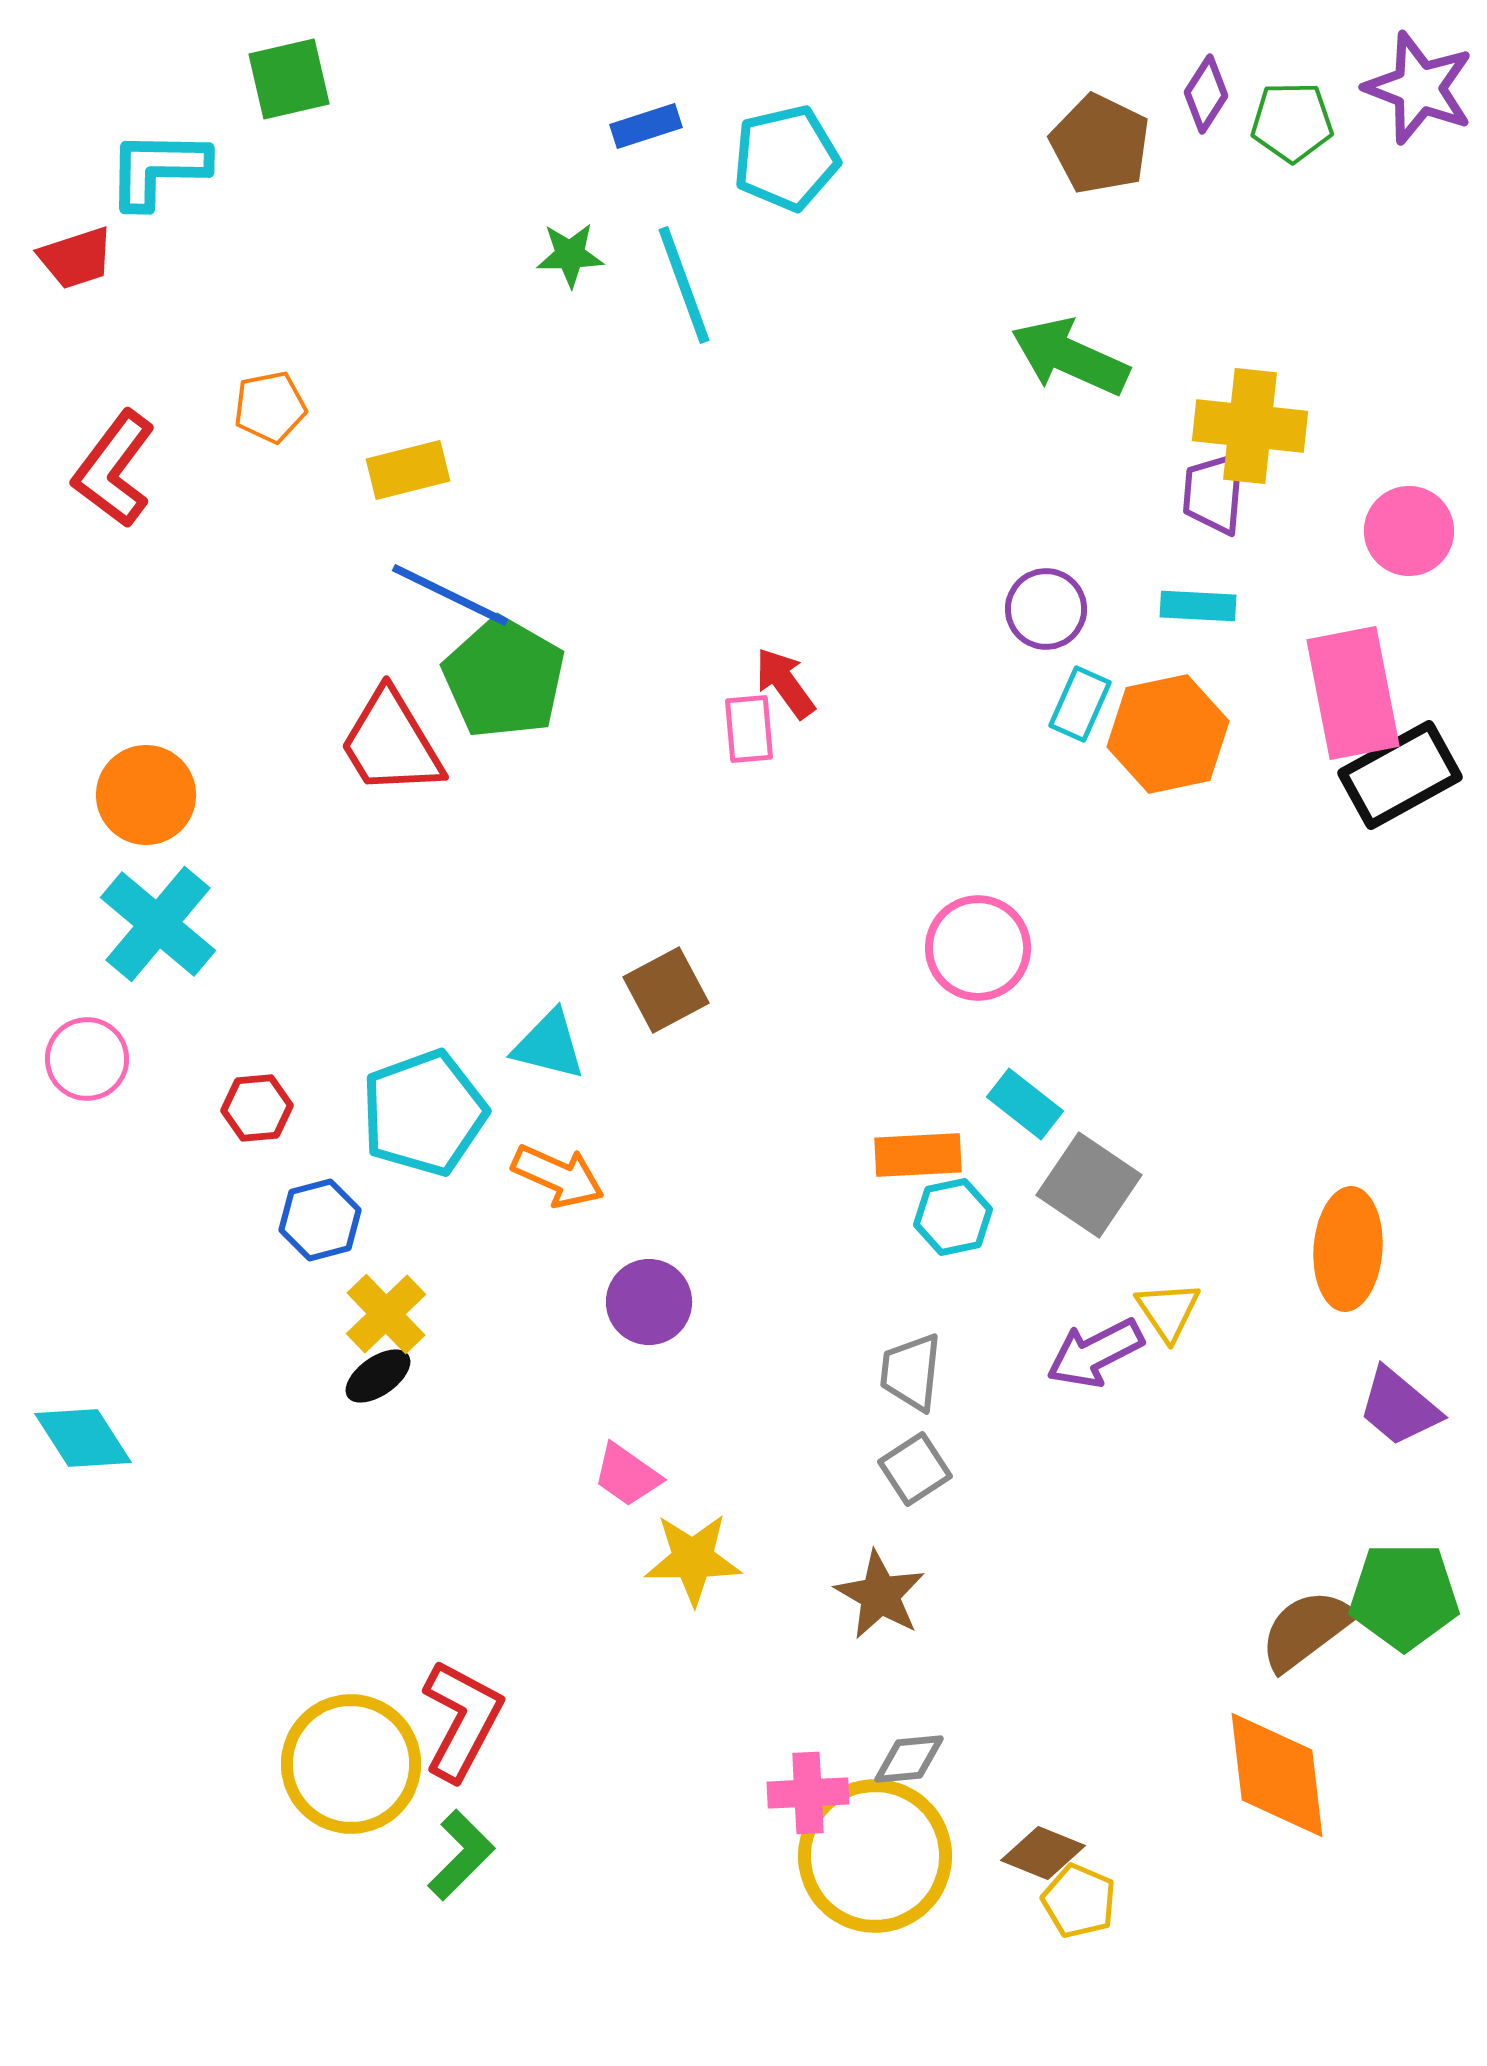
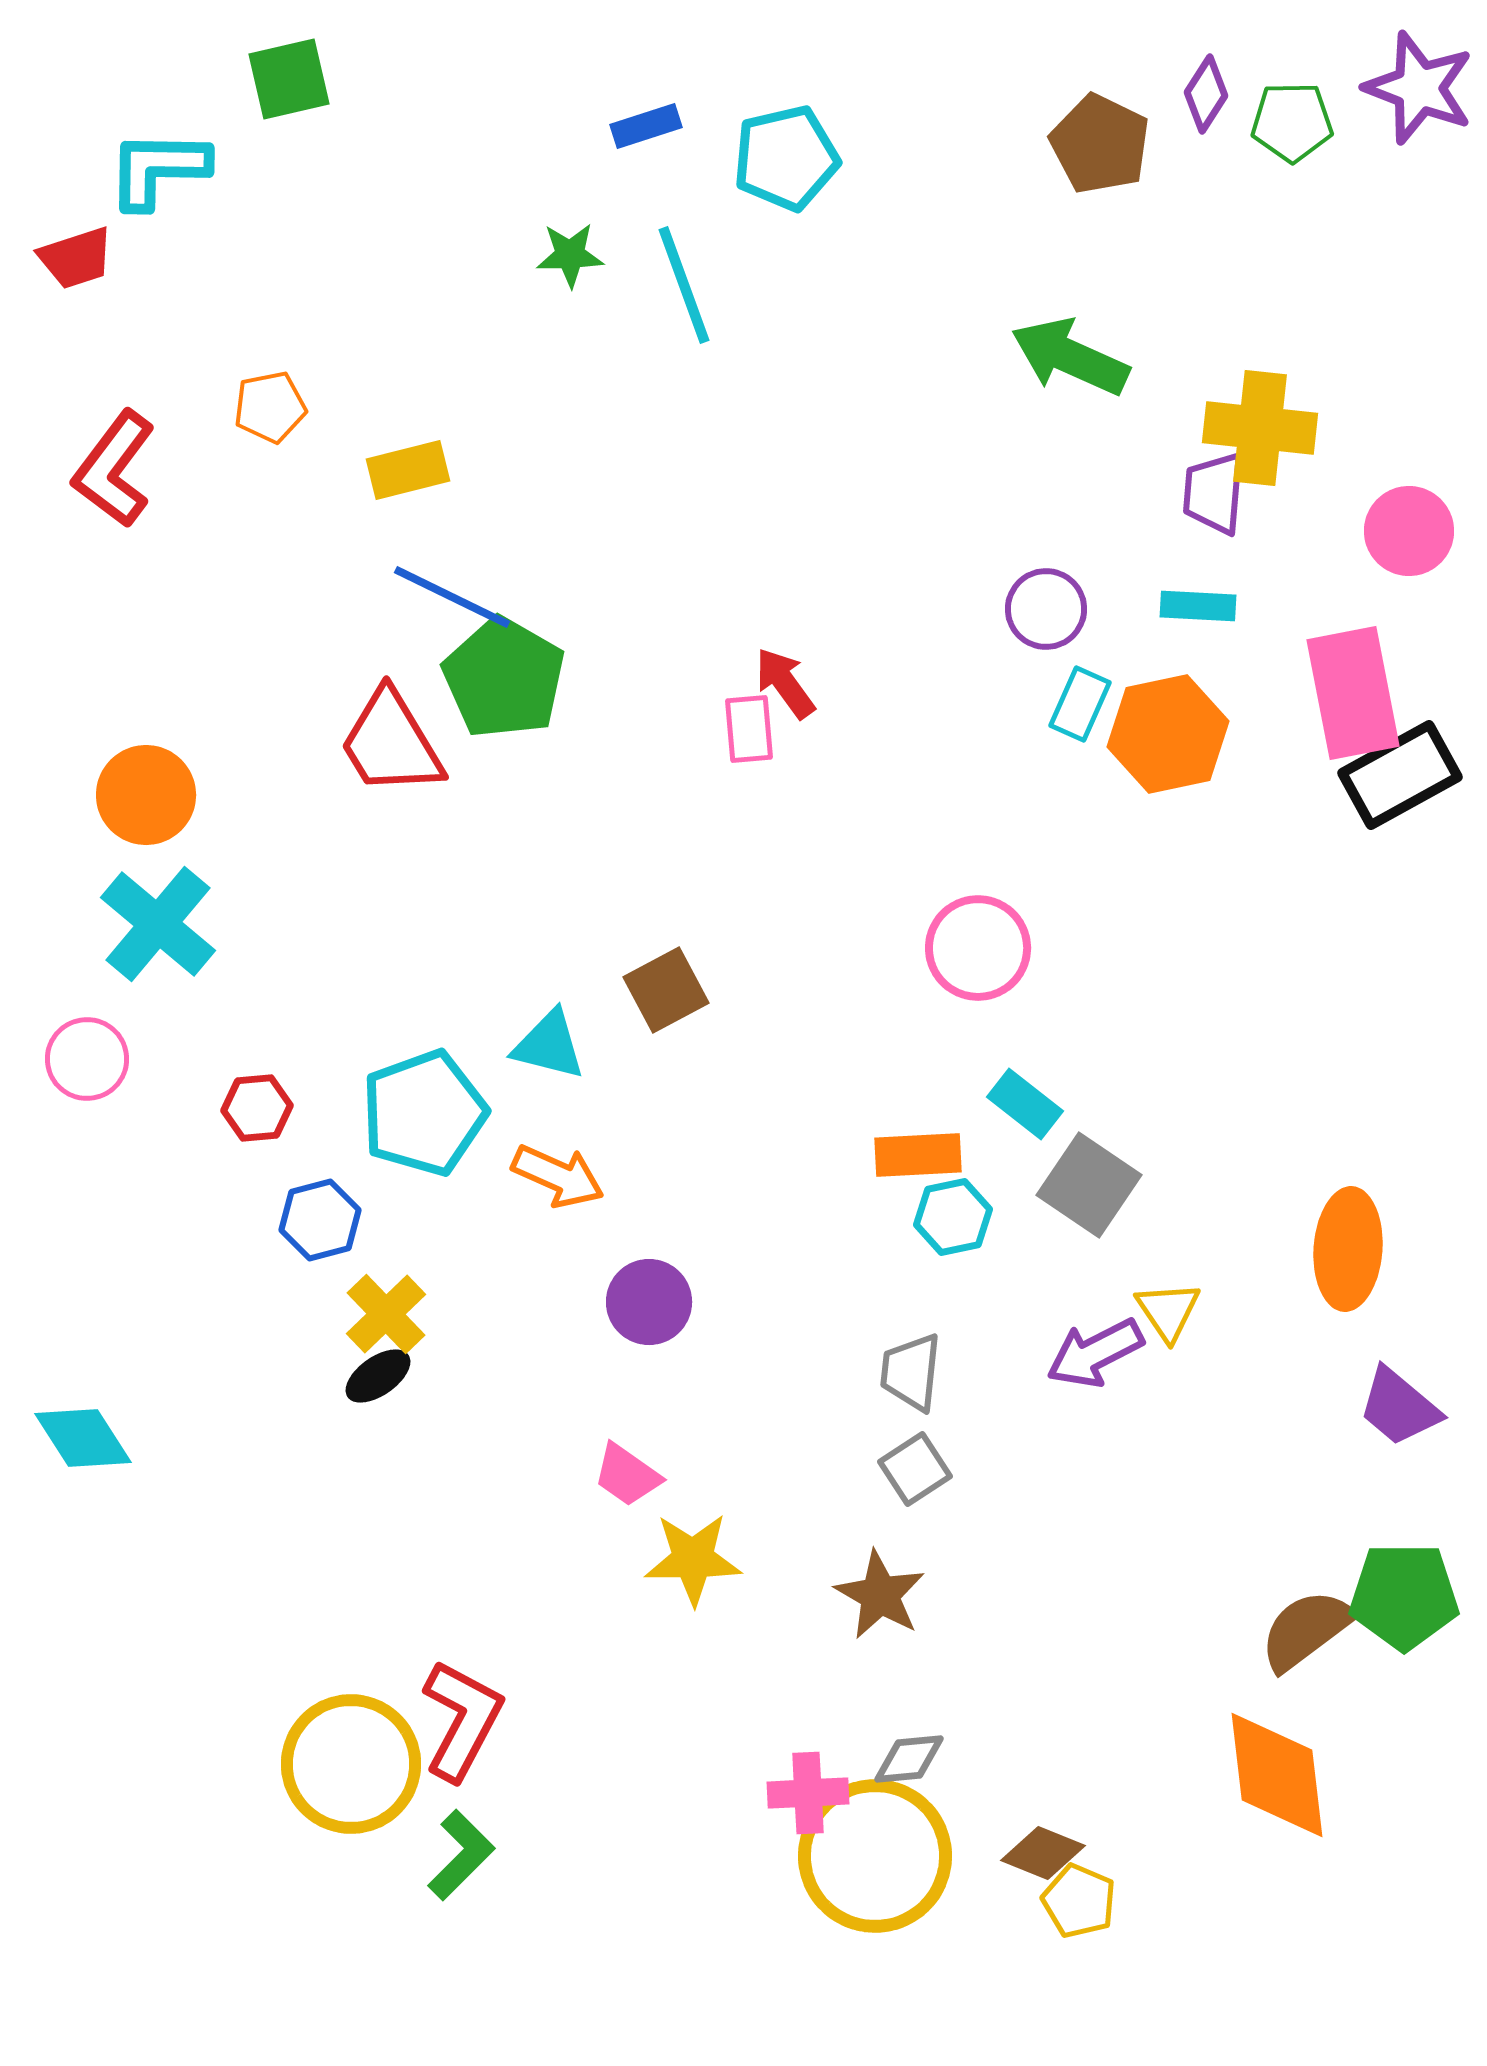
yellow cross at (1250, 426): moved 10 px right, 2 px down
blue line at (450, 595): moved 2 px right, 2 px down
